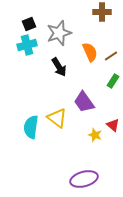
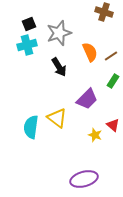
brown cross: moved 2 px right; rotated 18 degrees clockwise
purple trapezoid: moved 3 px right, 3 px up; rotated 100 degrees counterclockwise
